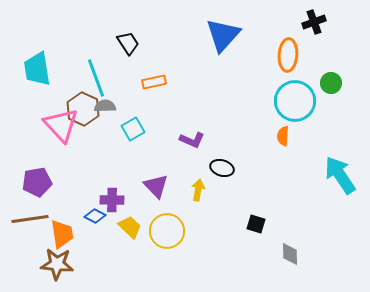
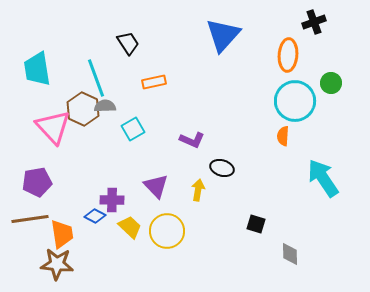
pink triangle: moved 8 px left, 2 px down
cyan arrow: moved 17 px left, 3 px down
